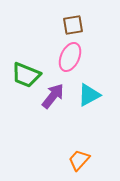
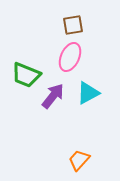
cyan triangle: moved 1 px left, 2 px up
